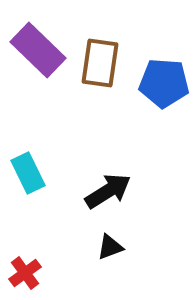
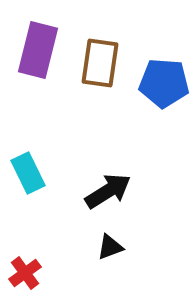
purple rectangle: rotated 60 degrees clockwise
